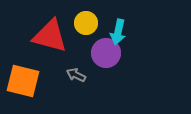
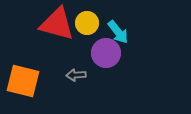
yellow circle: moved 1 px right
cyan arrow: rotated 50 degrees counterclockwise
red triangle: moved 7 px right, 12 px up
gray arrow: rotated 30 degrees counterclockwise
